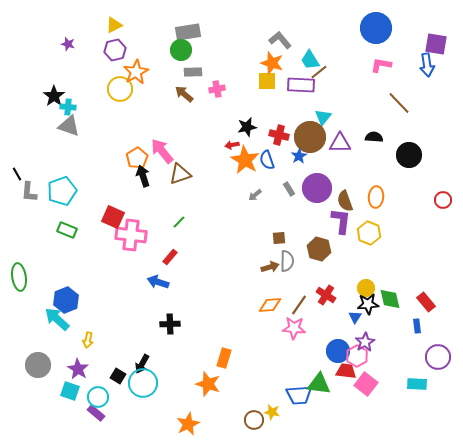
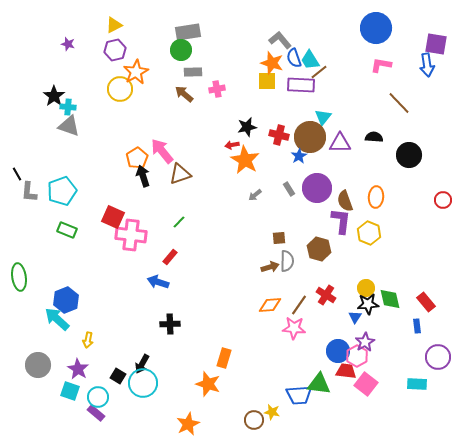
blue semicircle at (267, 160): moved 27 px right, 102 px up
